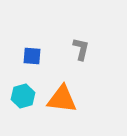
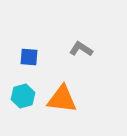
gray L-shape: rotated 70 degrees counterclockwise
blue square: moved 3 px left, 1 px down
